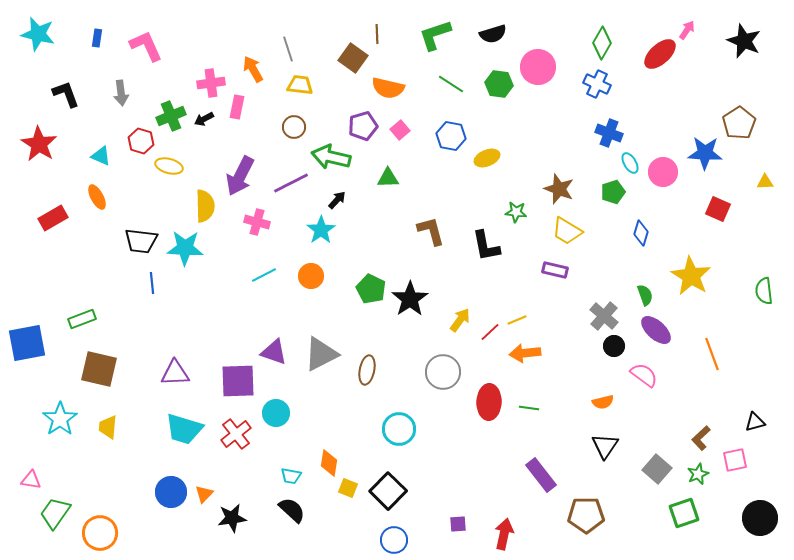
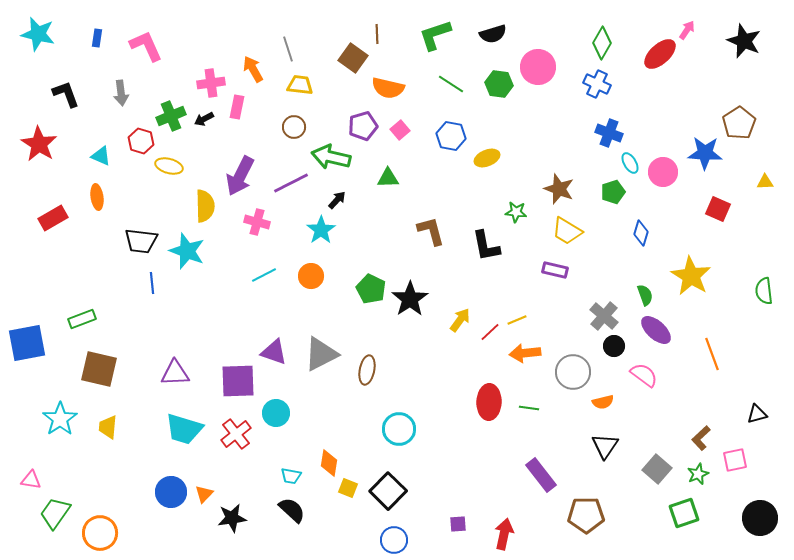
orange ellipse at (97, 197): rotated 20 degrees clockwise
cyan star at (185, 248): moved 2 px right, 3 px down; rotated 18 degrees clockwise
gray circle at (443, 372): moved 130 px right
black triangle at (755, 422): moved 2 px right, 8 px up
